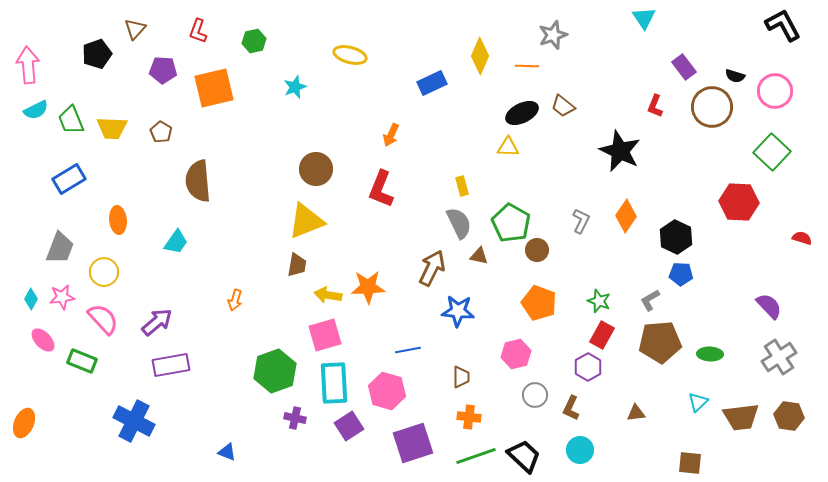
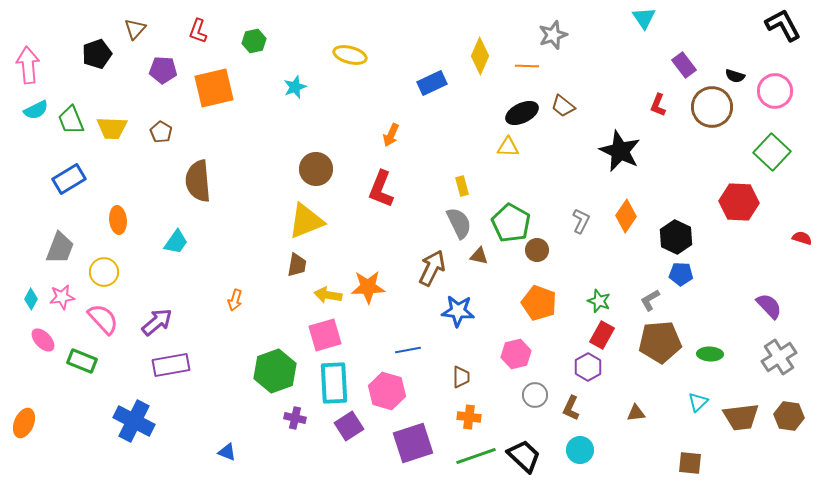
purple rectangle at (684, 67): moved 2 px up
red L-shape at (655, 106): moved 3 px right, 1 px up
